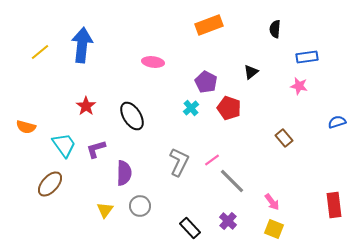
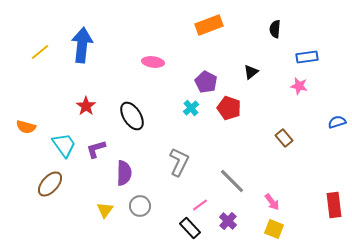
pink line: moved 12 px left, 45 px down
